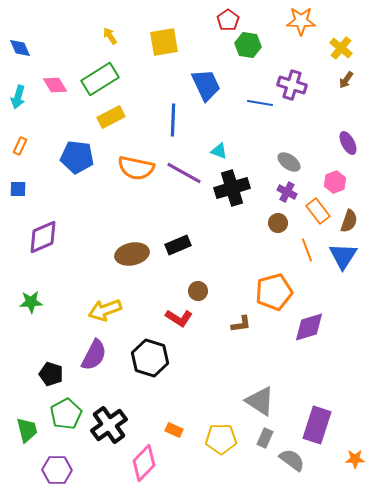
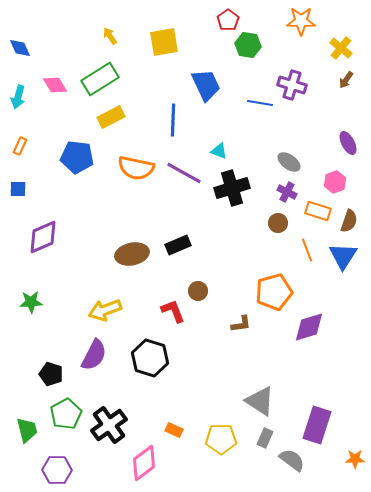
orange rectangle at (318, 211): rotated 35 degrees counterclockwise
red L-shape at (179, 318): moved 6 px left, 7 px up; rotated 144 degrees counterclockwise
pink diamond at (144, 463): rotated 9 degrees clockwise
